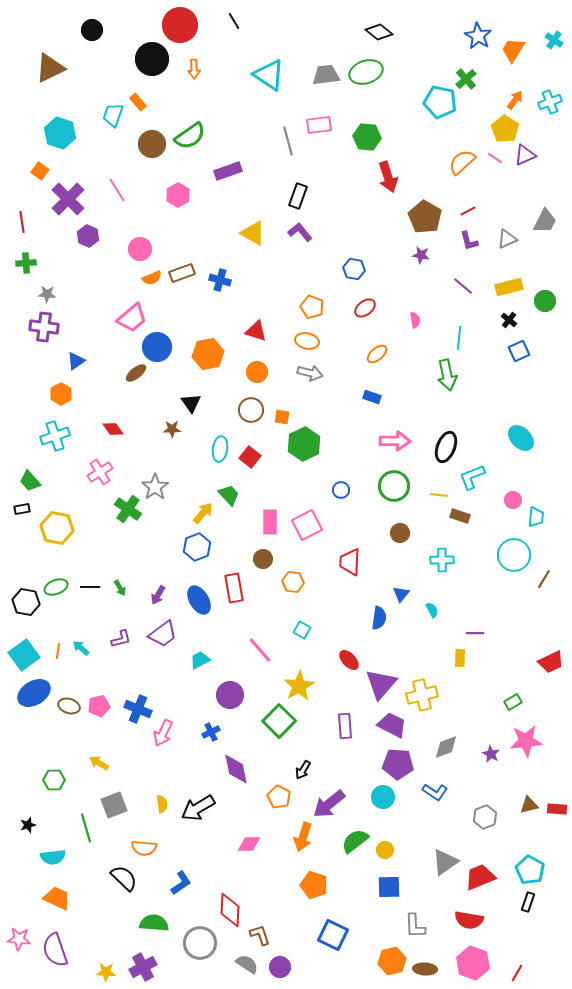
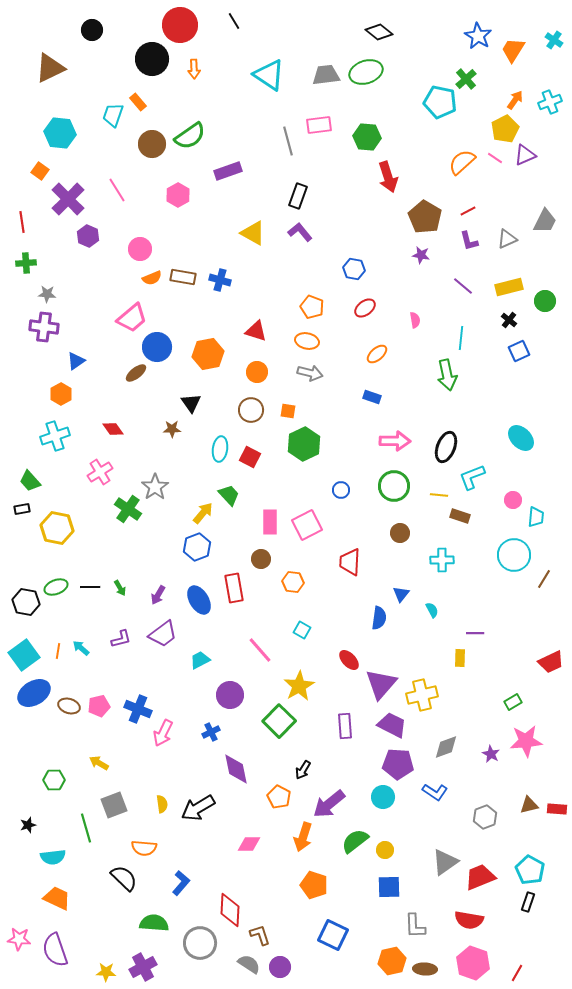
yellow pentagon at (505, 129): rotated 12 degrees clockwise
cyan hexagon at (60, 133): rotated 12 degrees counterclockwise
brown rectangle at (182, 273): moved 1 px right, 4 px down; rotated 30 degrees clockwise
cyan line at (459, 338): moved 2 px right
orange square at (282, 417): moved 6 px right, 6 px up
red square at (250, 457): rotated 10 degrees counterclockwise
brown circle at (263, 559): moved 2 px left
blue L-shape at (181, 883): rotated 15 degrees counterclockwise
gray semicircle at (247, 964): moved 2 px right
